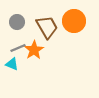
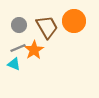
gray circle: moved 2 px right, 3 px down
cyan triangle: moved 2 px right
